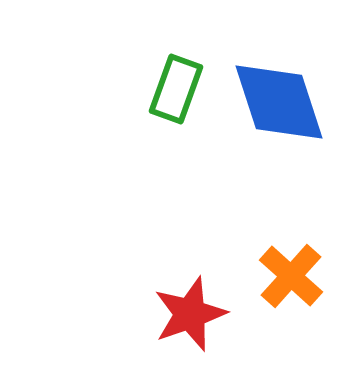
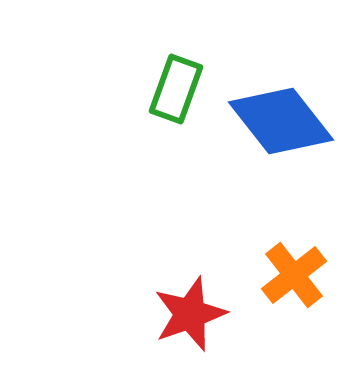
blue diamond: moved 2 px right, 19 px down; rotated 20 degrees counterclockwise
orange cross: moved 3 px right, 1 px up; rotated 10 degrees clockwise
